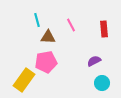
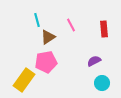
brown triangle: rotated 35 degrees counterclockwise
